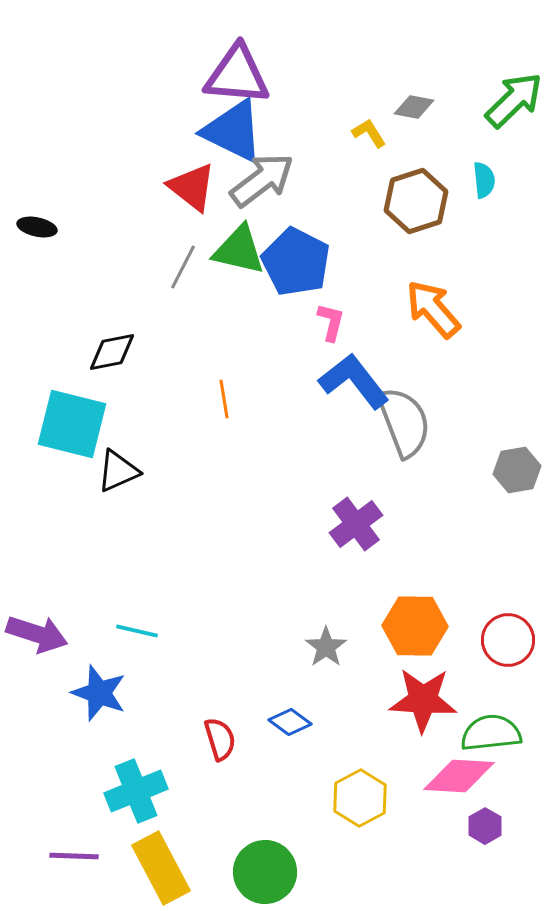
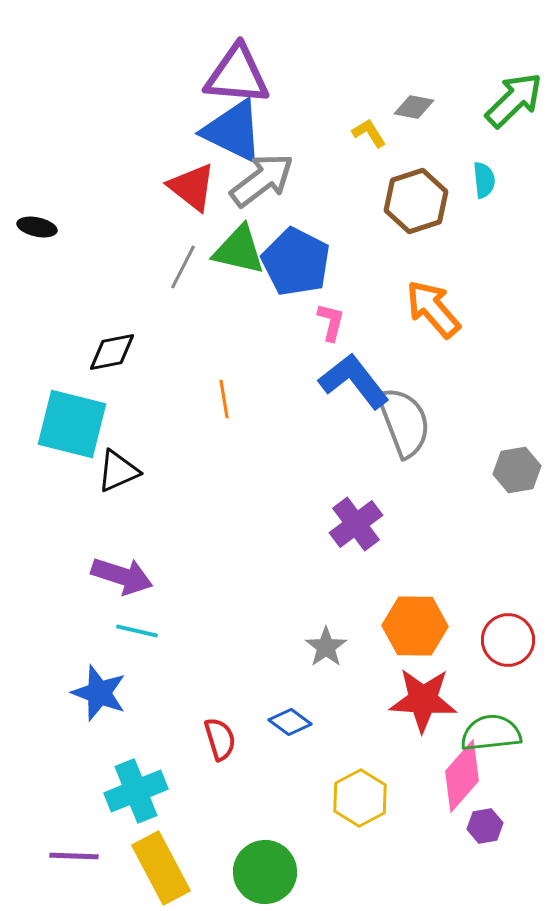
purple arrow: moved 85 px right, 58 px up
pink diamond: moved 3 px right; rotated 52 degrees counterclockwise
purple hexagon: rotated 20 degrees clockwise
